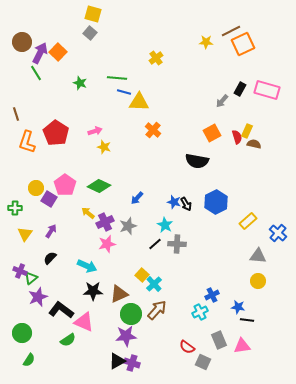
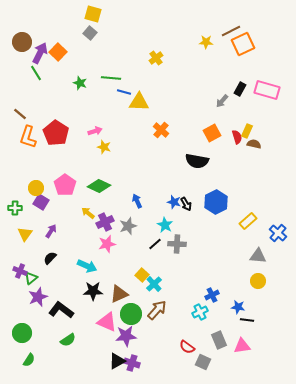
green line at (117, 78): moved 6 px left
brown line at (16, 114): moved 4 px right; rotated 32 degrees counterclockwise
orange cross at (153, 130): moved 8 px right
orange L-shape at (27, 142): moved 1 px right, 5 px up
blue arrow at (137, 198): moved 3 px down; rotated 112 degrees clockwise
purple square at (49, 199): moved 8 px left, 3 px down
pink triangle at (84, 322): moved 23 px right
